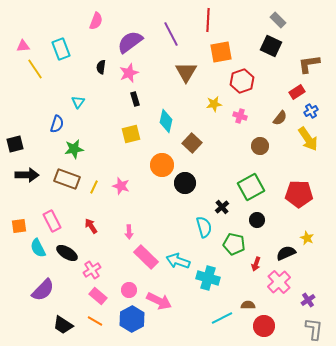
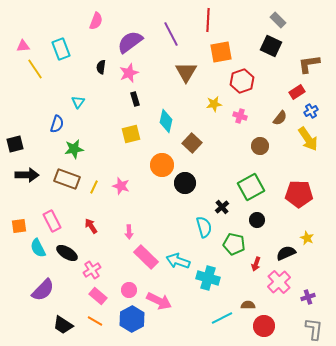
purple cross at (308, 300): moved 3 px up; rotated 16 degrees clockwise
